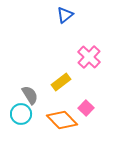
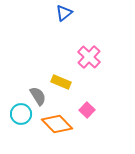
blue triangle: moved 1 px left, 2 px up
yellow rectangle: rotated 60 degrees clockwise
gray semicircle: moved 8 px right, 1 px down
pink square: moved 1 px right, 2 px down
orange diamond: moved 5 px left, 4 px down
